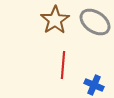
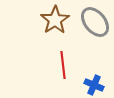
gray ellipse: rotated 16 degrees clockwise
red line: rotated 12 degrees counterclockwise
